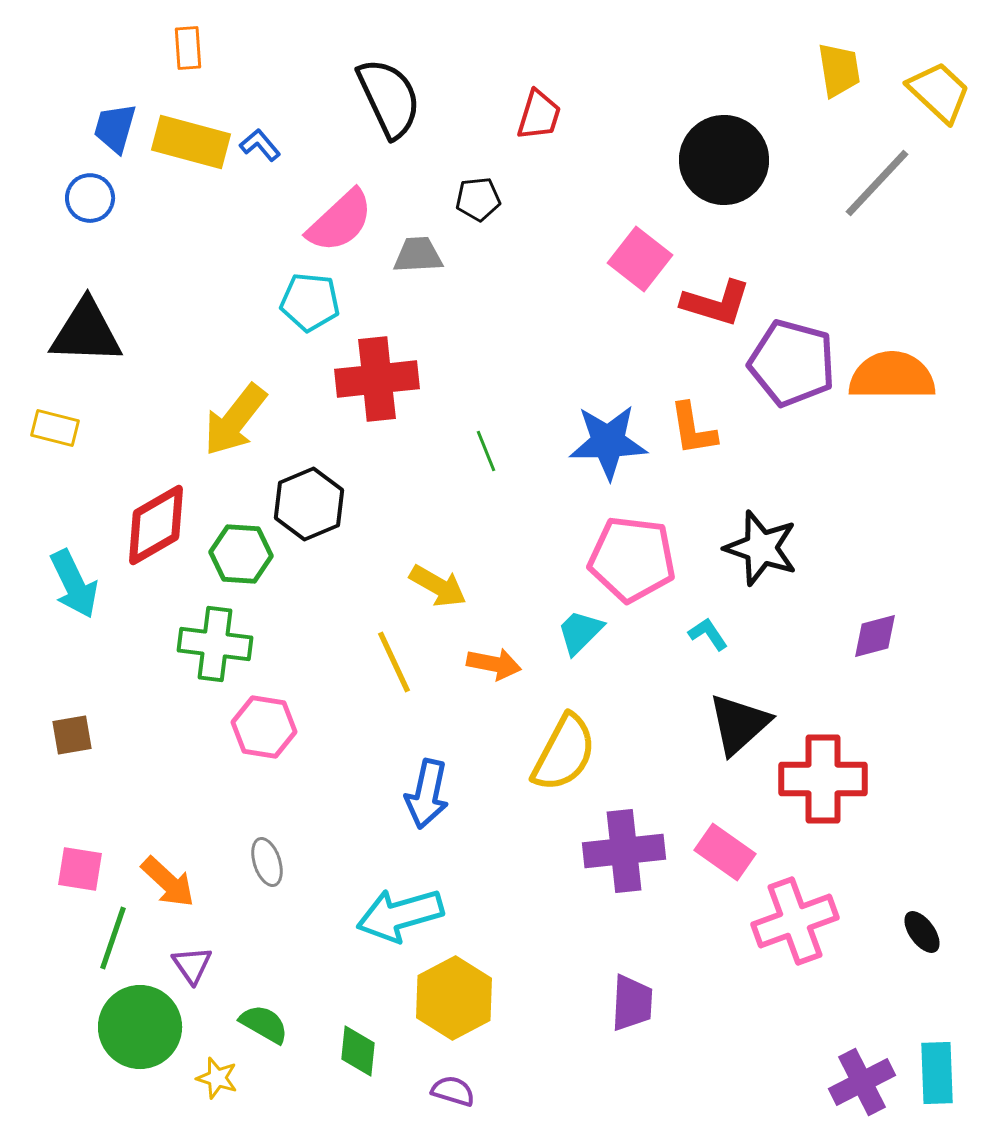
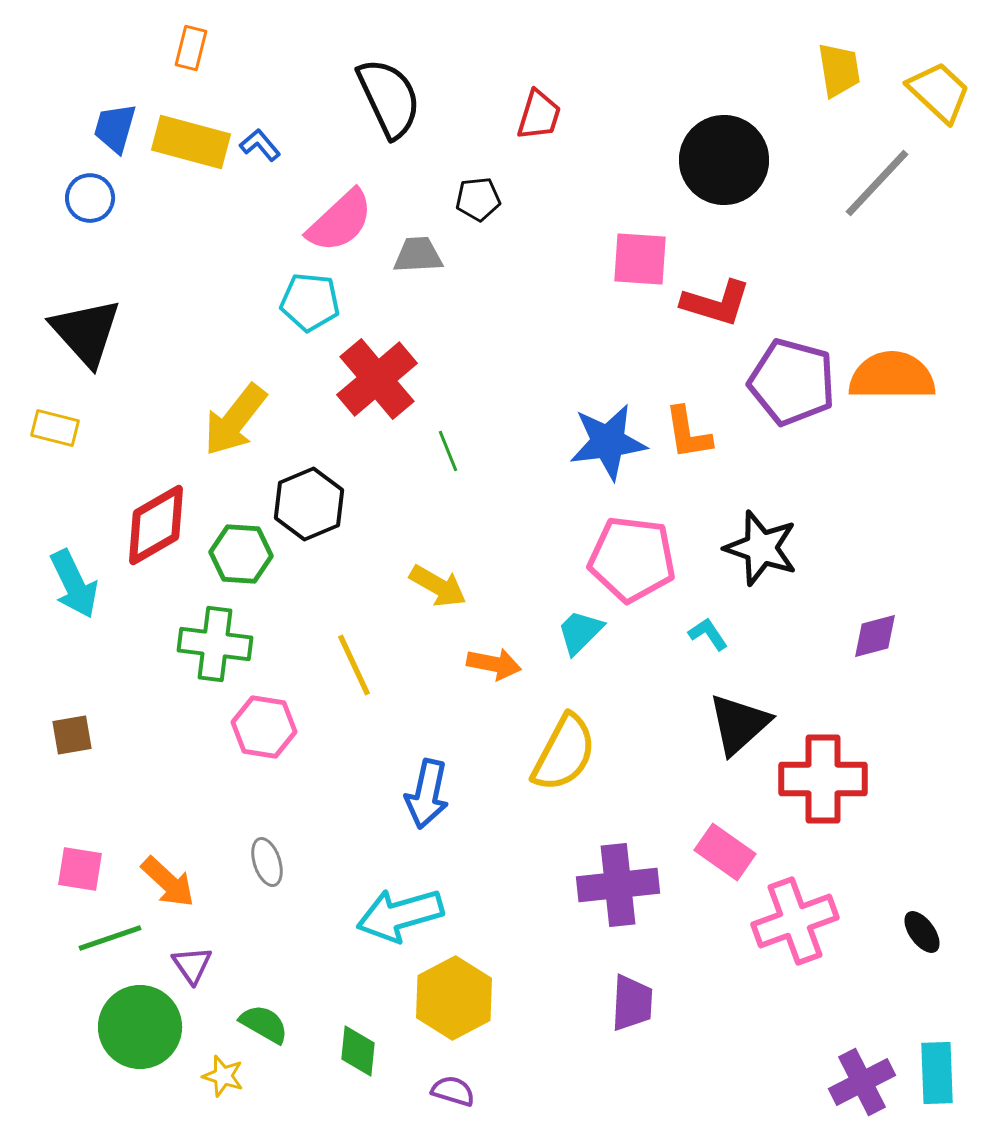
orange rectangle at (188, 48): moved 3 px right; rotated 18 degrees clockwise
pink square at (640, 259): rotated 34 degrees counterclockwise
black triangle at (86, 332): rotated 46 degrees clockwise
purple pentagon at (792, 363): moved 19 px down
red cross at (377, 379): rotated 34 degrees counterclockwise
orange L-shape at (693, 429): moved 5 px left, 4 px down
blue star at (608, 442): rotated 6 degrees counterclockwise
green line at (486, 451): moved 38 px left
yellow line at (394, 662): moved 40 px left, 3 px down
purple cross at (624, 851): moved 6 px left, 34 px down
green line at (113, 938): moved 3 px left; rotated 52 degrees clockwise
yellow star at (217, 1078): moved 6 px right, 2 px up
